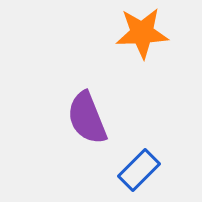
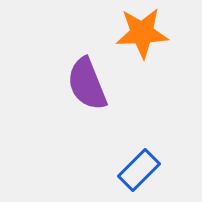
purple semicircle: moved 34 px up
